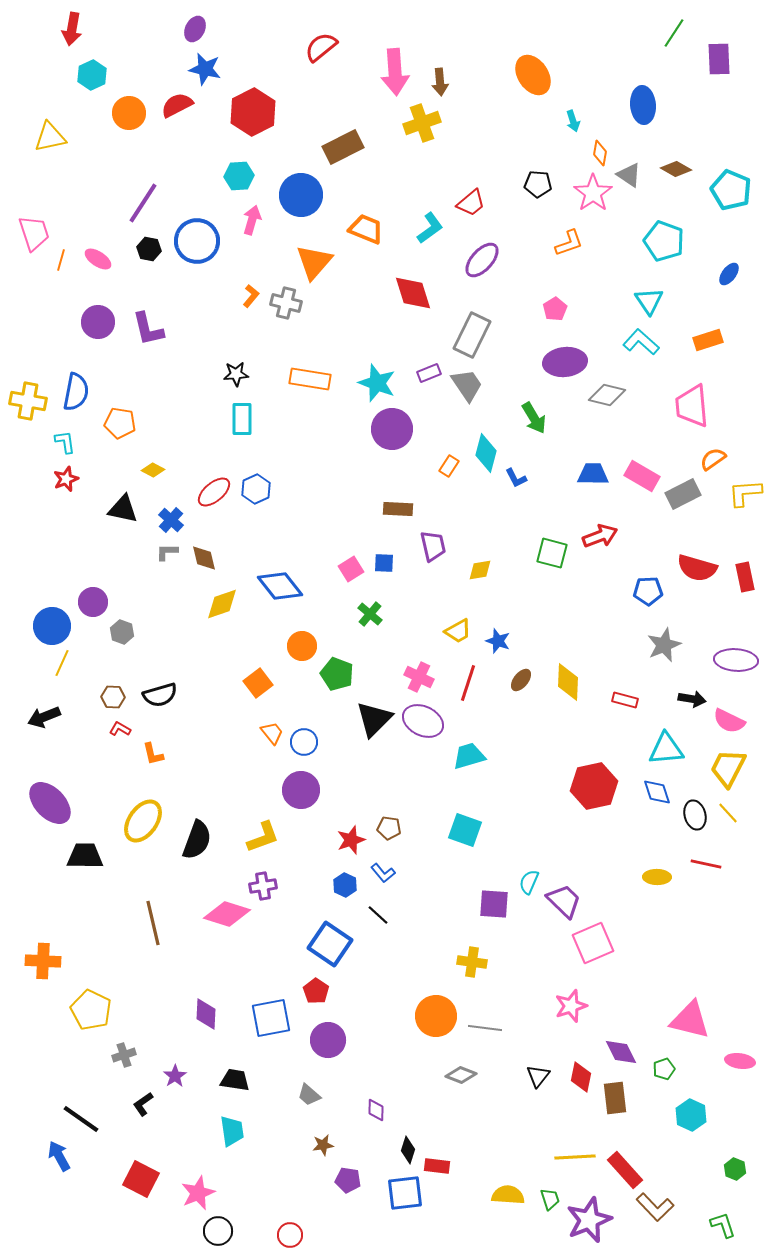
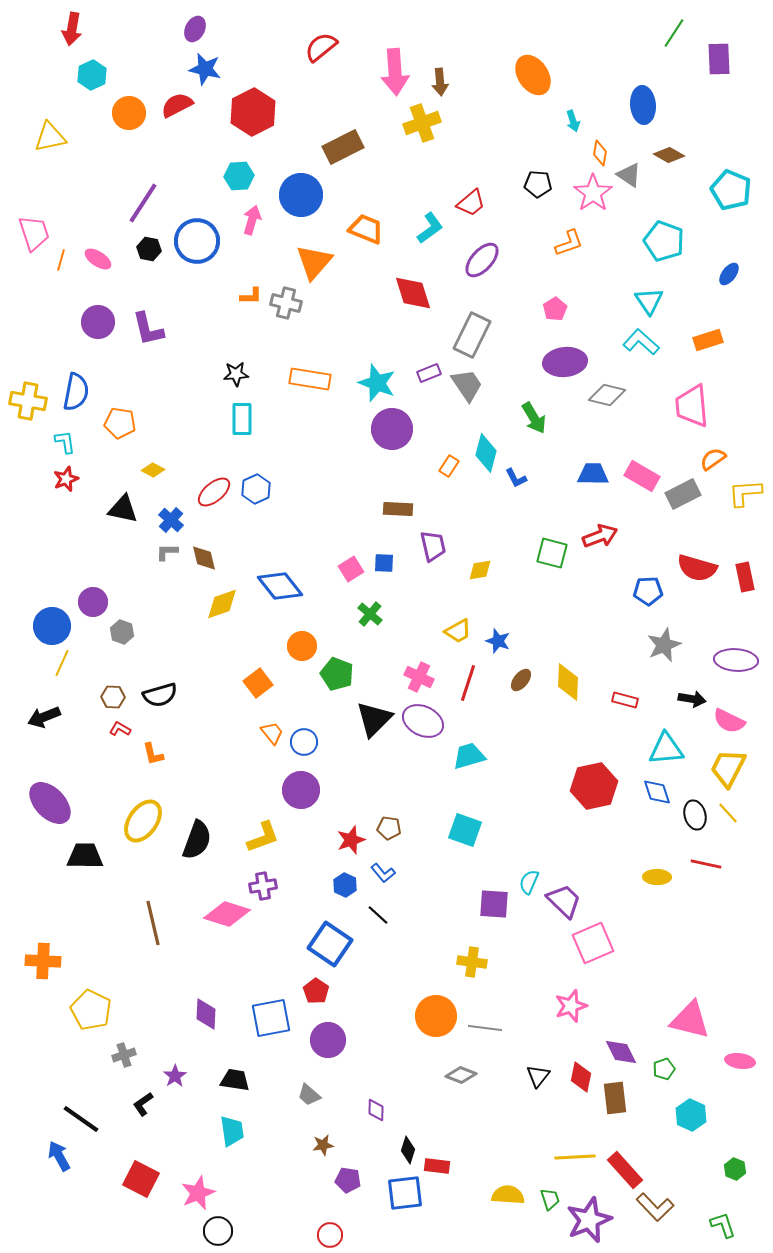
brown diamond at (676, 169): moved 7 px left, 14 px up
orange L-shape at (251, 296): rotated 50 degrees clockwise
red circle at (290, 1235): moved 40 px right
